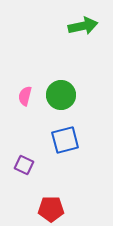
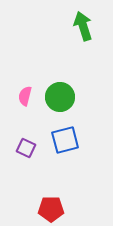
green arrow: rotated 96 degrees counterclockwise
green circle: moved 1 px left, 2 px down
purple square: moved 2 px right, 17 px up
